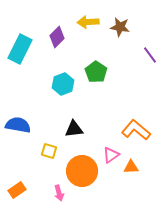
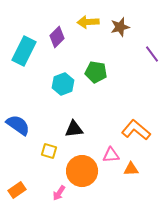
brown star: rotated 24 degrees counterclockwise
cyan rectangle: moved 4 px right, 2 px down
purple line: moved 2 px right, 1 px up
green pentagon: rotated 25 degrees counterclockwise
blue semicircle: rotated 25 degrees clockwise
pink triangle: rotated 30 degrees clockwise
orange triangle: moved 2 px down
pink arrow: rotated 49 degrees clockwise
